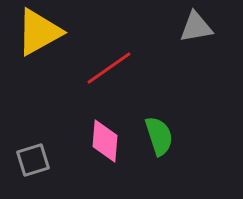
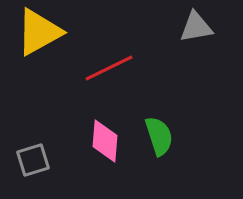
red line: rotated 9 degrees clockwise
